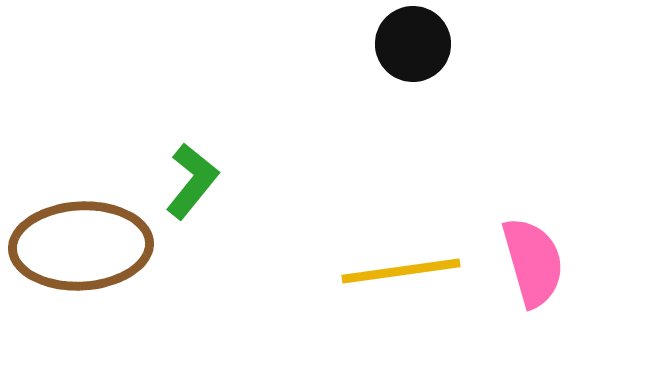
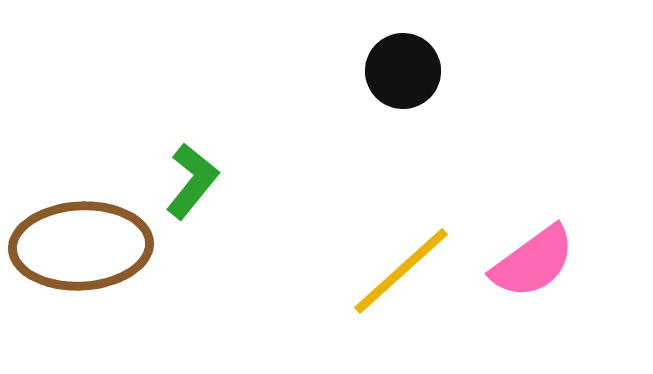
black circle: moved 10 px left, 27 px down
pink semicircle: rotated 70 degrees clockwise
yellow line: rotated 34 degrees counterclockwise
